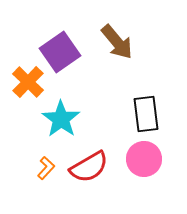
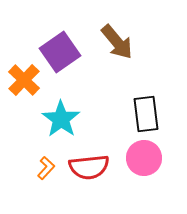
orange cross: moved 4 px left, 2 px up
pink circle: moved 1 px up
red semicircle: rotated 24 degrees clockwise
